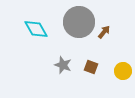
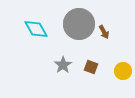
gray circle: moved 2 px down
brown arrow: rotated 112 degrees clockwise
gray star: rotated 18 degrees clockwise
